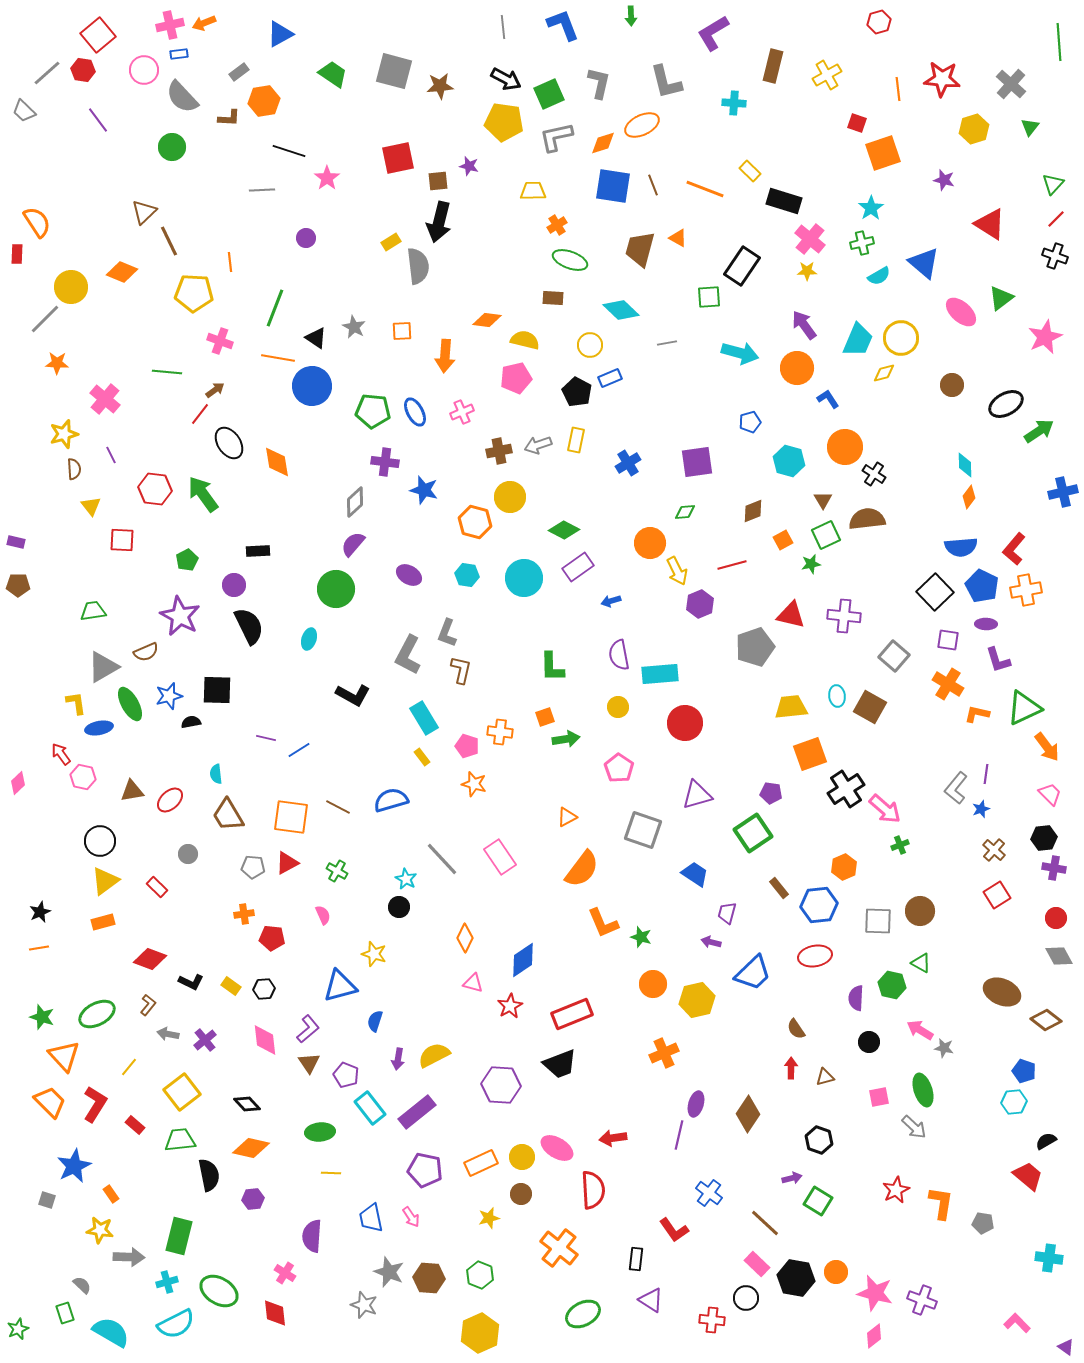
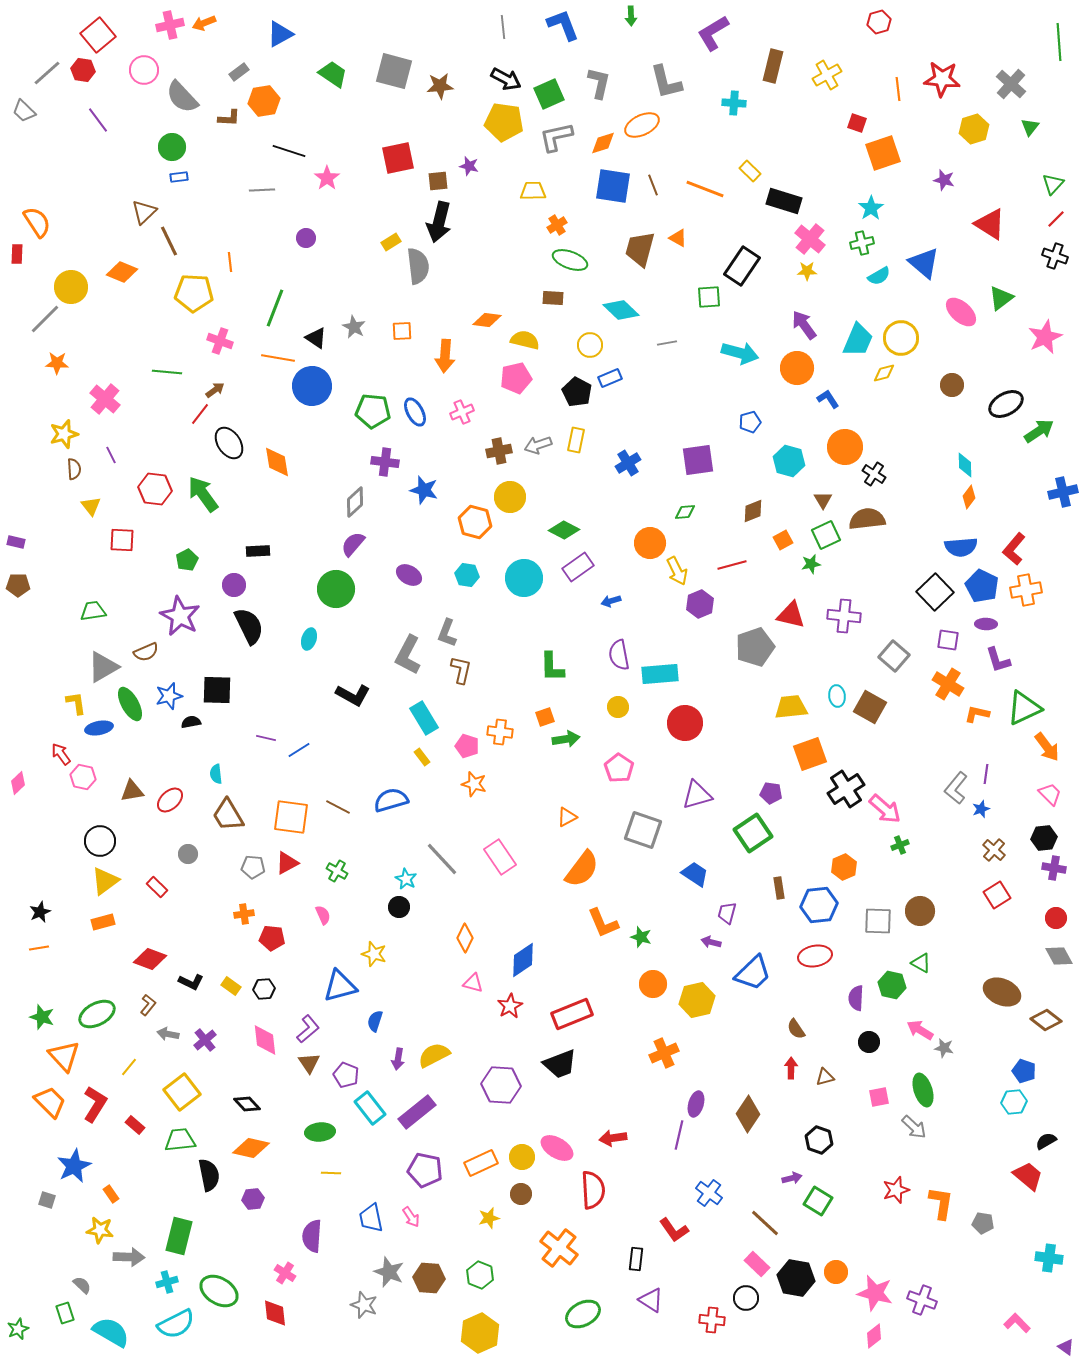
blue rectangle at (179, 54): moved 123 px down
purple square at (697, 462): moved 1 px right, 2 px up
brown rectangle at (779, 888): rotated 30 degrees clockwise
red star at (896, 1190): rotated 8 degrees clockwise
